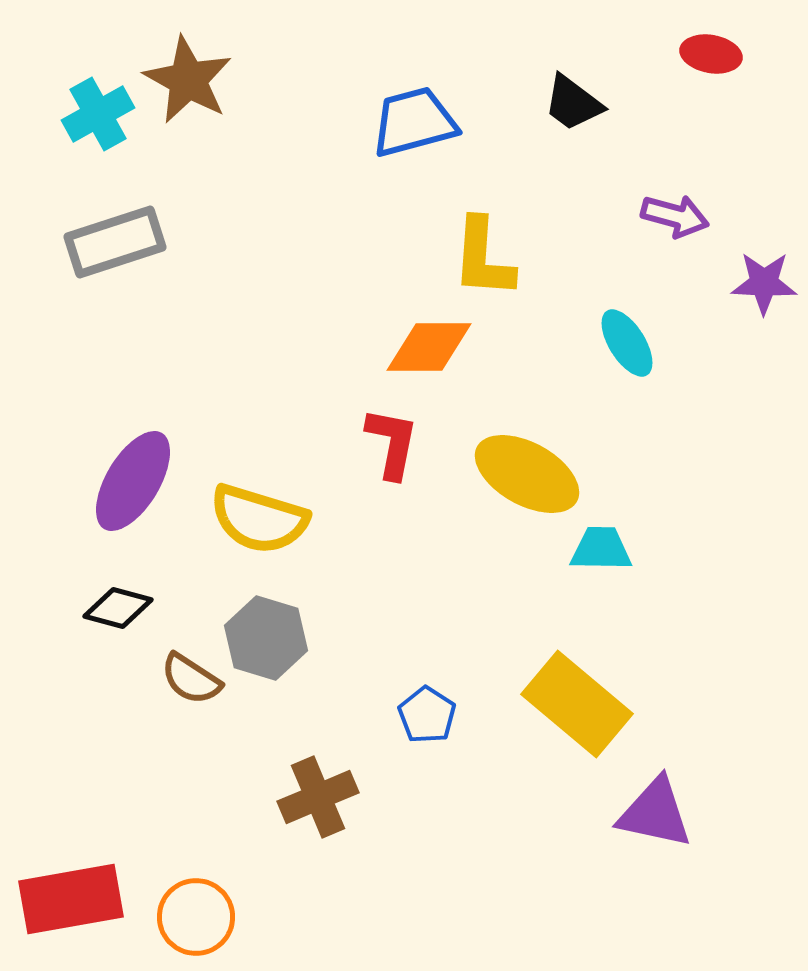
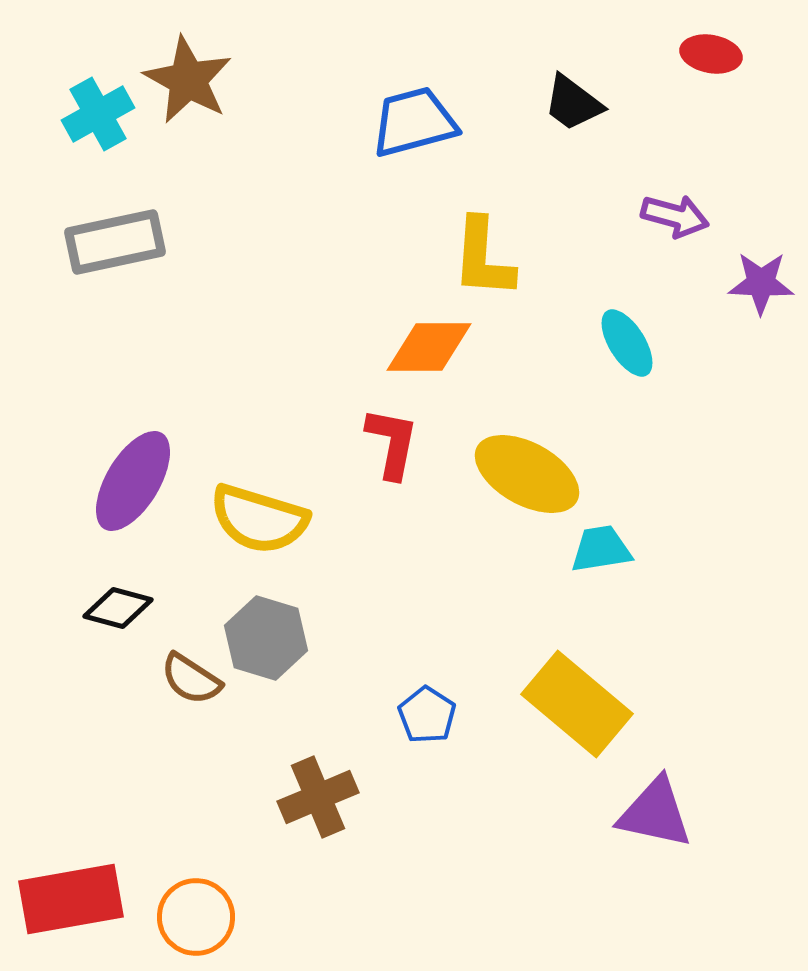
gray rectangle: rotated 6 degrees clockwise
purple star: moved 3 px left
cyan trapezoid: rotated 10 degrees counterclockwise
